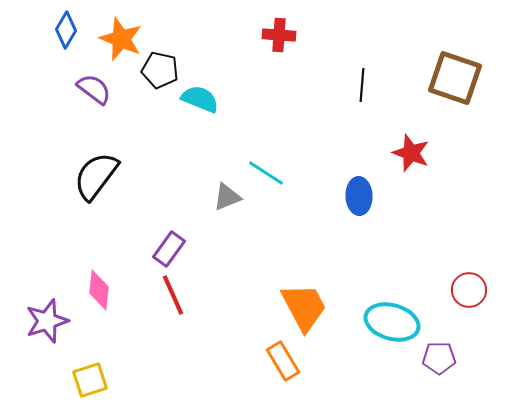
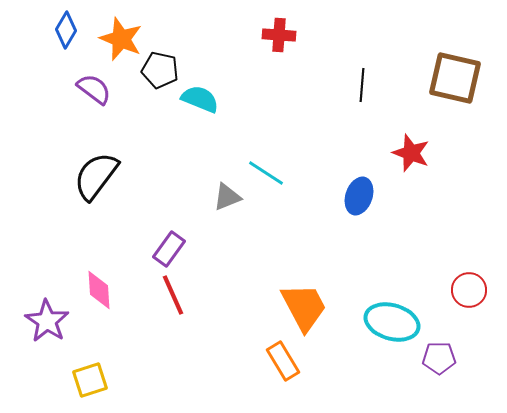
brown square: rotated 6 degrees counterclockwise
blue ellipse: rotated 21 degrees clockwise
pink diamond: rotated 9 degrees counterclockwise
purple star: rotated 21 degrees counterclockwise
